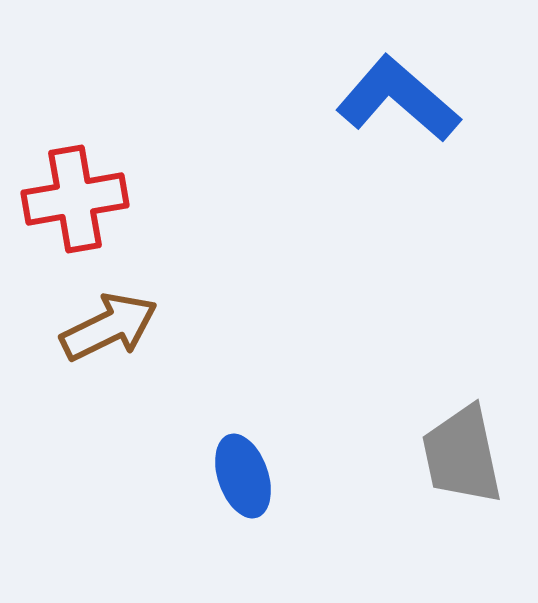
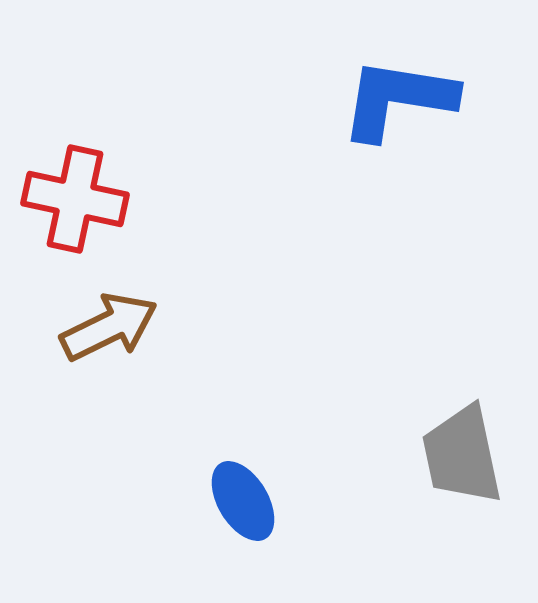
blue L-shape: rotated 32 degrees counterclockwise
red cross: rotated 22 degrees clockwise
blue ellipse: moved 25 px down; rotated 12 degrees counterclockwise
